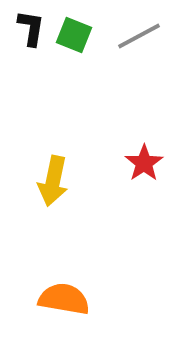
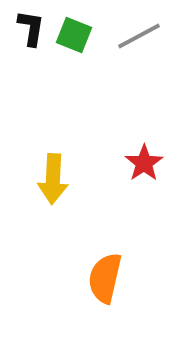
yellow arrow: moved 2 px up; rotated 9 degrees counterclockwise
orange semicircle: moved 41 px right, 21 px up; rotated 87 degrees counterclockwise
